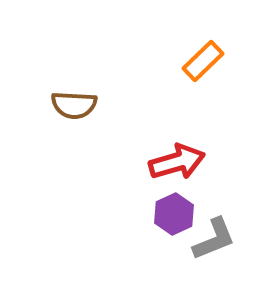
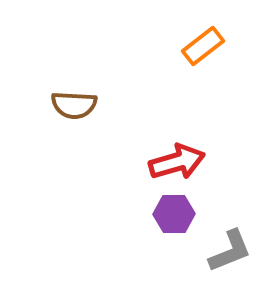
orange rectangle: moved 15 px up; rotated 6 degrees clockwise
purple hexagon: rotated 24 degrees clockwise
gray L-shape: moved 16 px right, 12 px down
